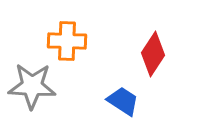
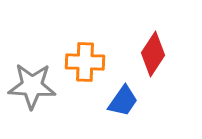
orange cross: moved 18 px right, 21 px down
blue trapezoid: rotated 92 degrees clockwise
